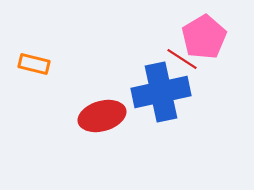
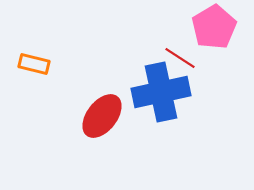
pink pentagon: moved 10 px right, 10 px up
red line: moved 2 px left, 1 px up
red ellipse: rotated 36 degrees counterclockwise
